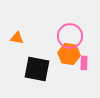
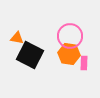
black square: moved 7 px left, 14 px up; rotated 16 degrees clockwise
